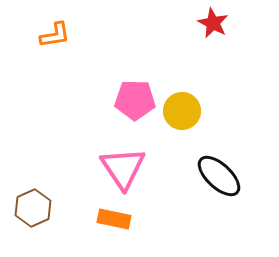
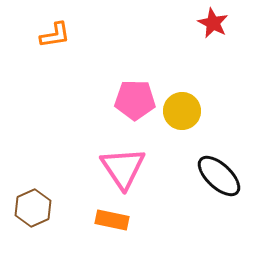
orange rectangle: moved 2 px left, 1 px down
